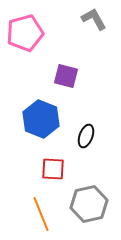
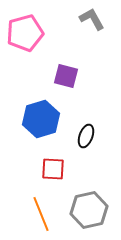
gray L-shape: moved 2 px left
blue hexagon: rotated 21 degrees clockwise
gray hexagon: moved 6 px down
